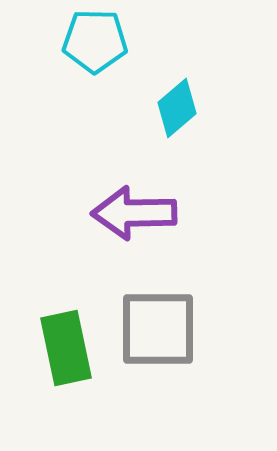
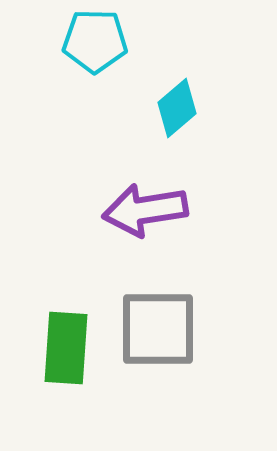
purple arrow: moved 11 px right, 3 px up; rotated 8 degrees counterclockwise
green rectangle: rotated 16 degrees clockwise
